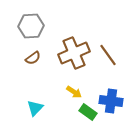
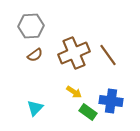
brown semicircle: moved 2 px right, 3 px up
